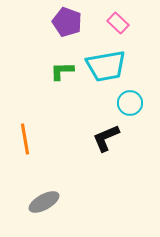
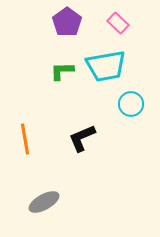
purple pentagon: rotated 16 degrees clockwise
cyan circle: moved 1 px right, 1 px down
black L-shape: moved 24 px left
